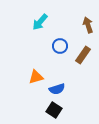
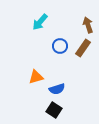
brown rectangle: moved 7 px up
